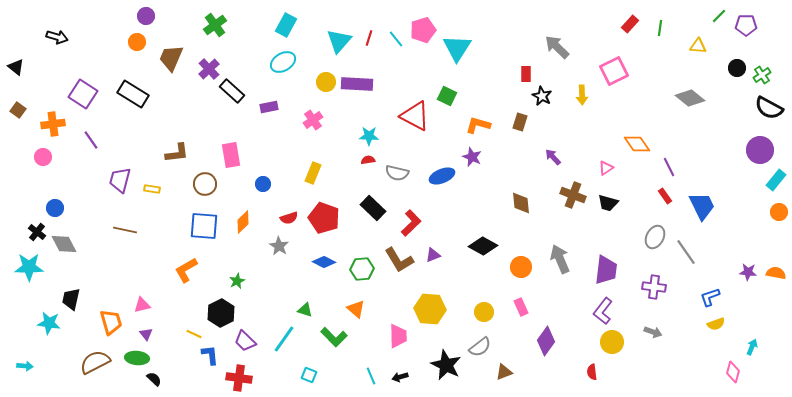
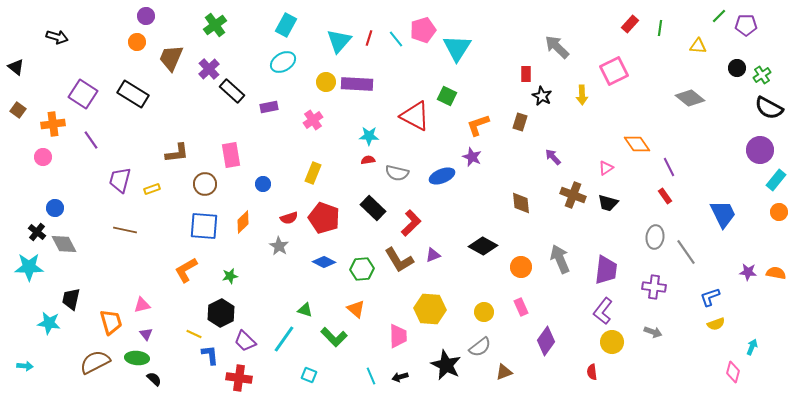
orange L-shape at (478, 125): rotated 35 degrees counterclockwise
yellow rectangle at (152, 189): rotated 28 degrees counterclockwise
blue trapezoid at (702, 206): moved 21 px right, 8 px down
gray ellipse at (655, 237): rotated 20 degrees counterclockwise
green star at (237, 281): moved 7 px left, 5 px up; rotated 14 degrees clockwise
